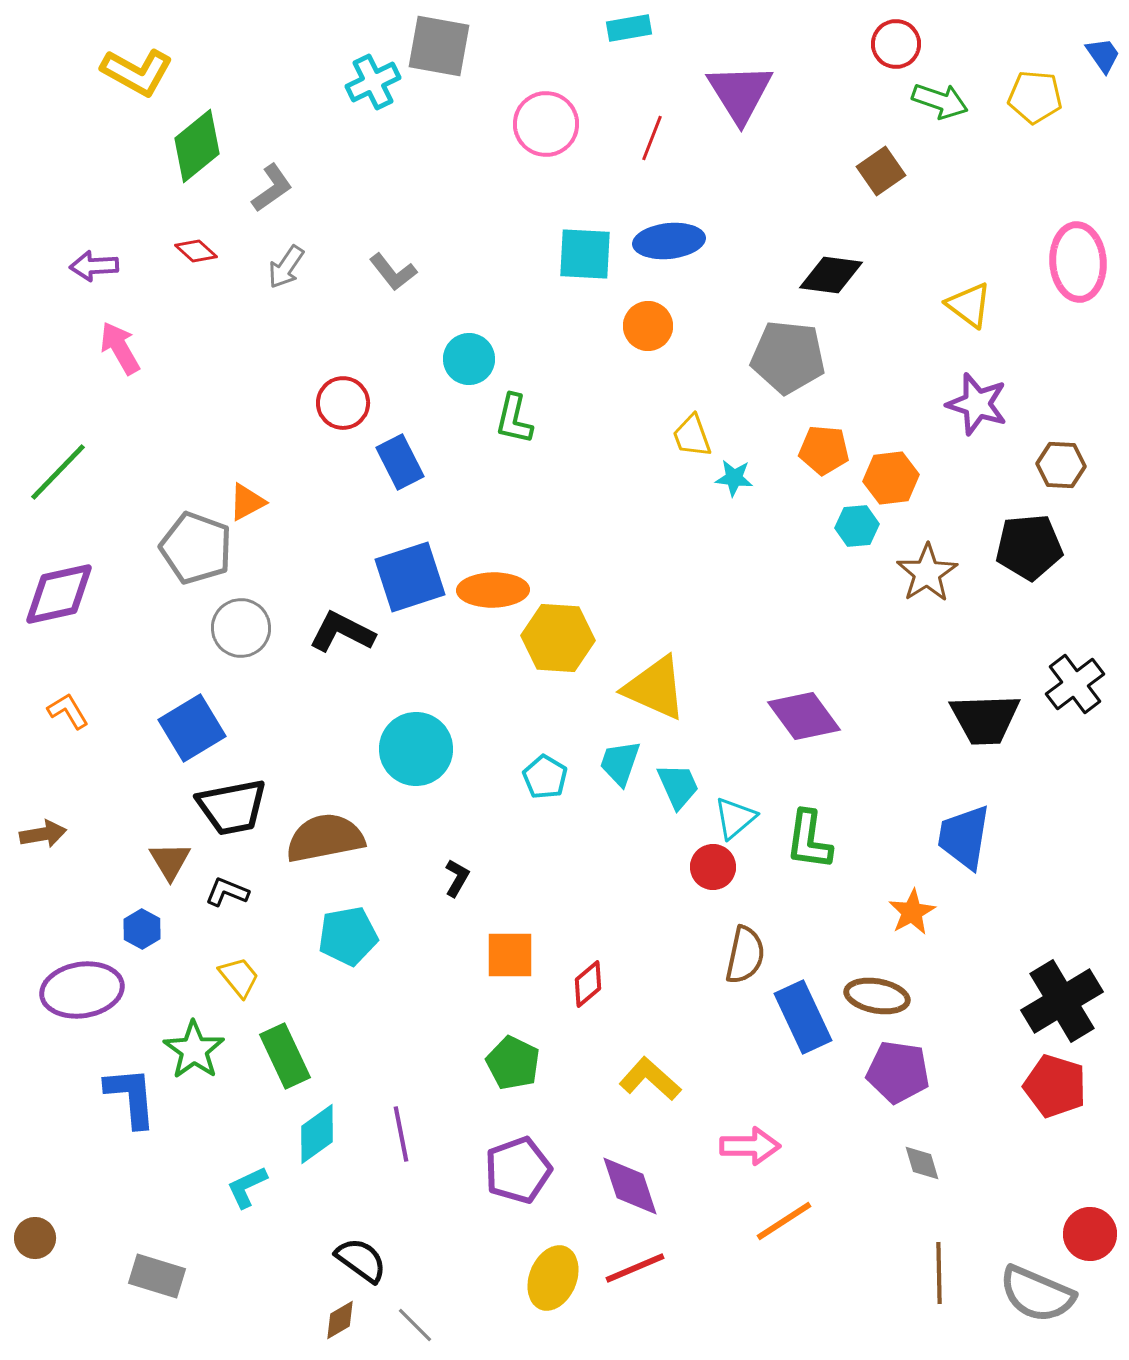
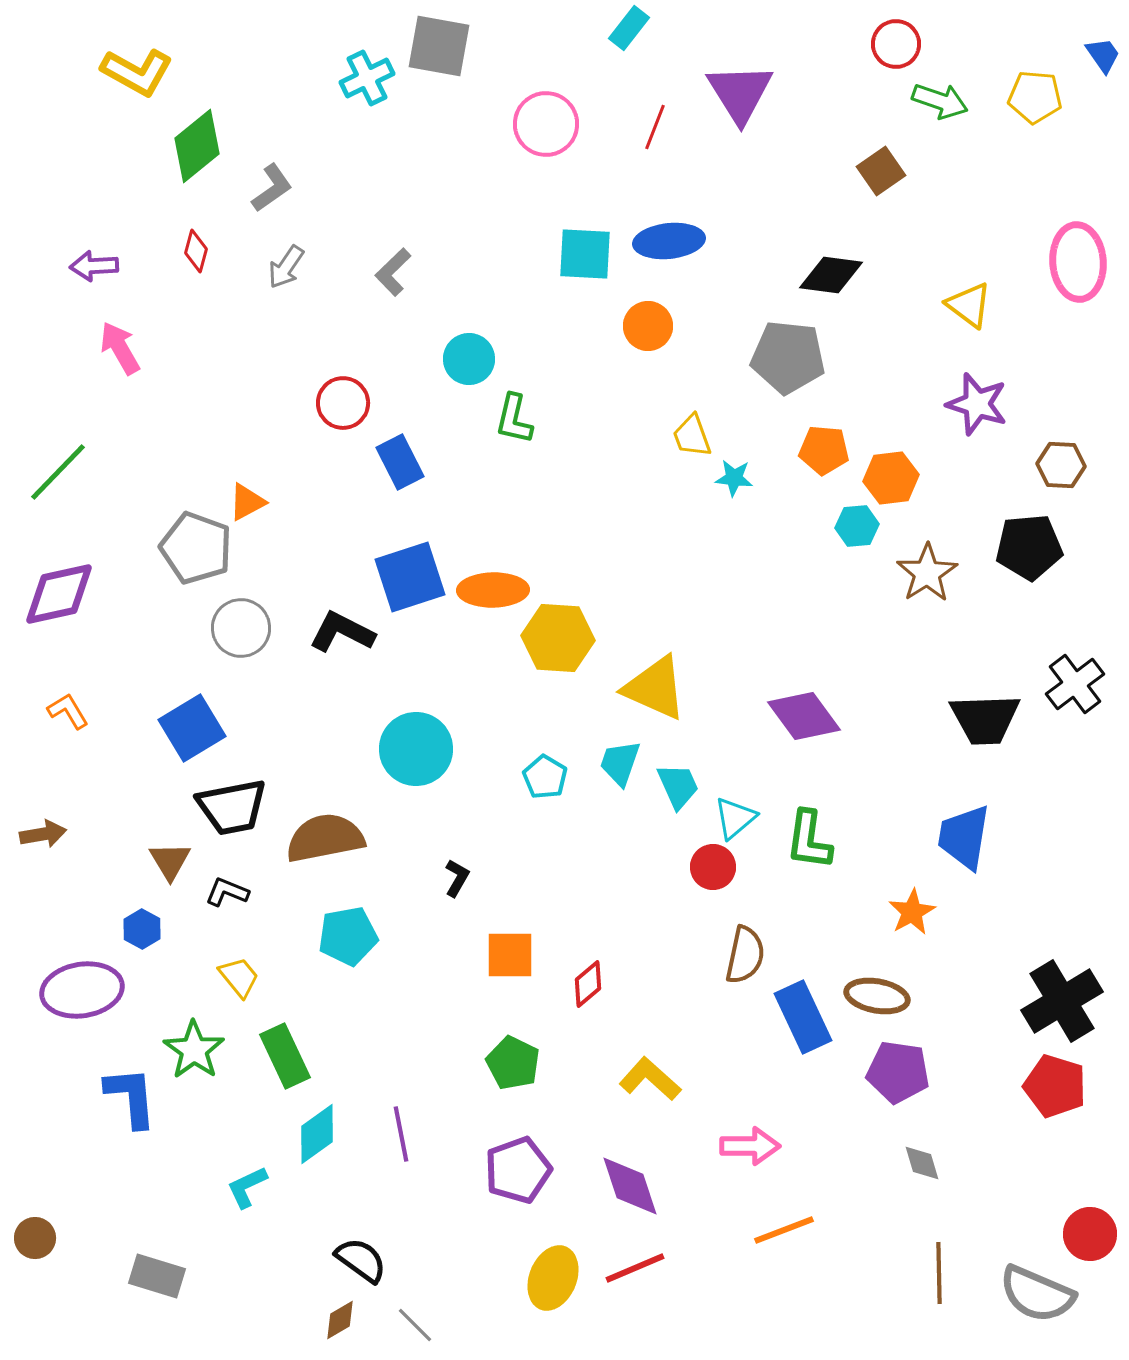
cyan rectangle at (629, 28): rotated 42 degrees counterclockwise
cyan cross at (373, 82): moved 6 px left, 4 px up
red line at (652, 138): moved 3 px right, 11 px up
red diamond at (196, 251): rotated 63 degrees clockwise
gray L-shape at (393, 272): rotated 84 degrees clockwise
orange line at (784, 1221): moved 9 px down; rotated 12 degrees clockwise
